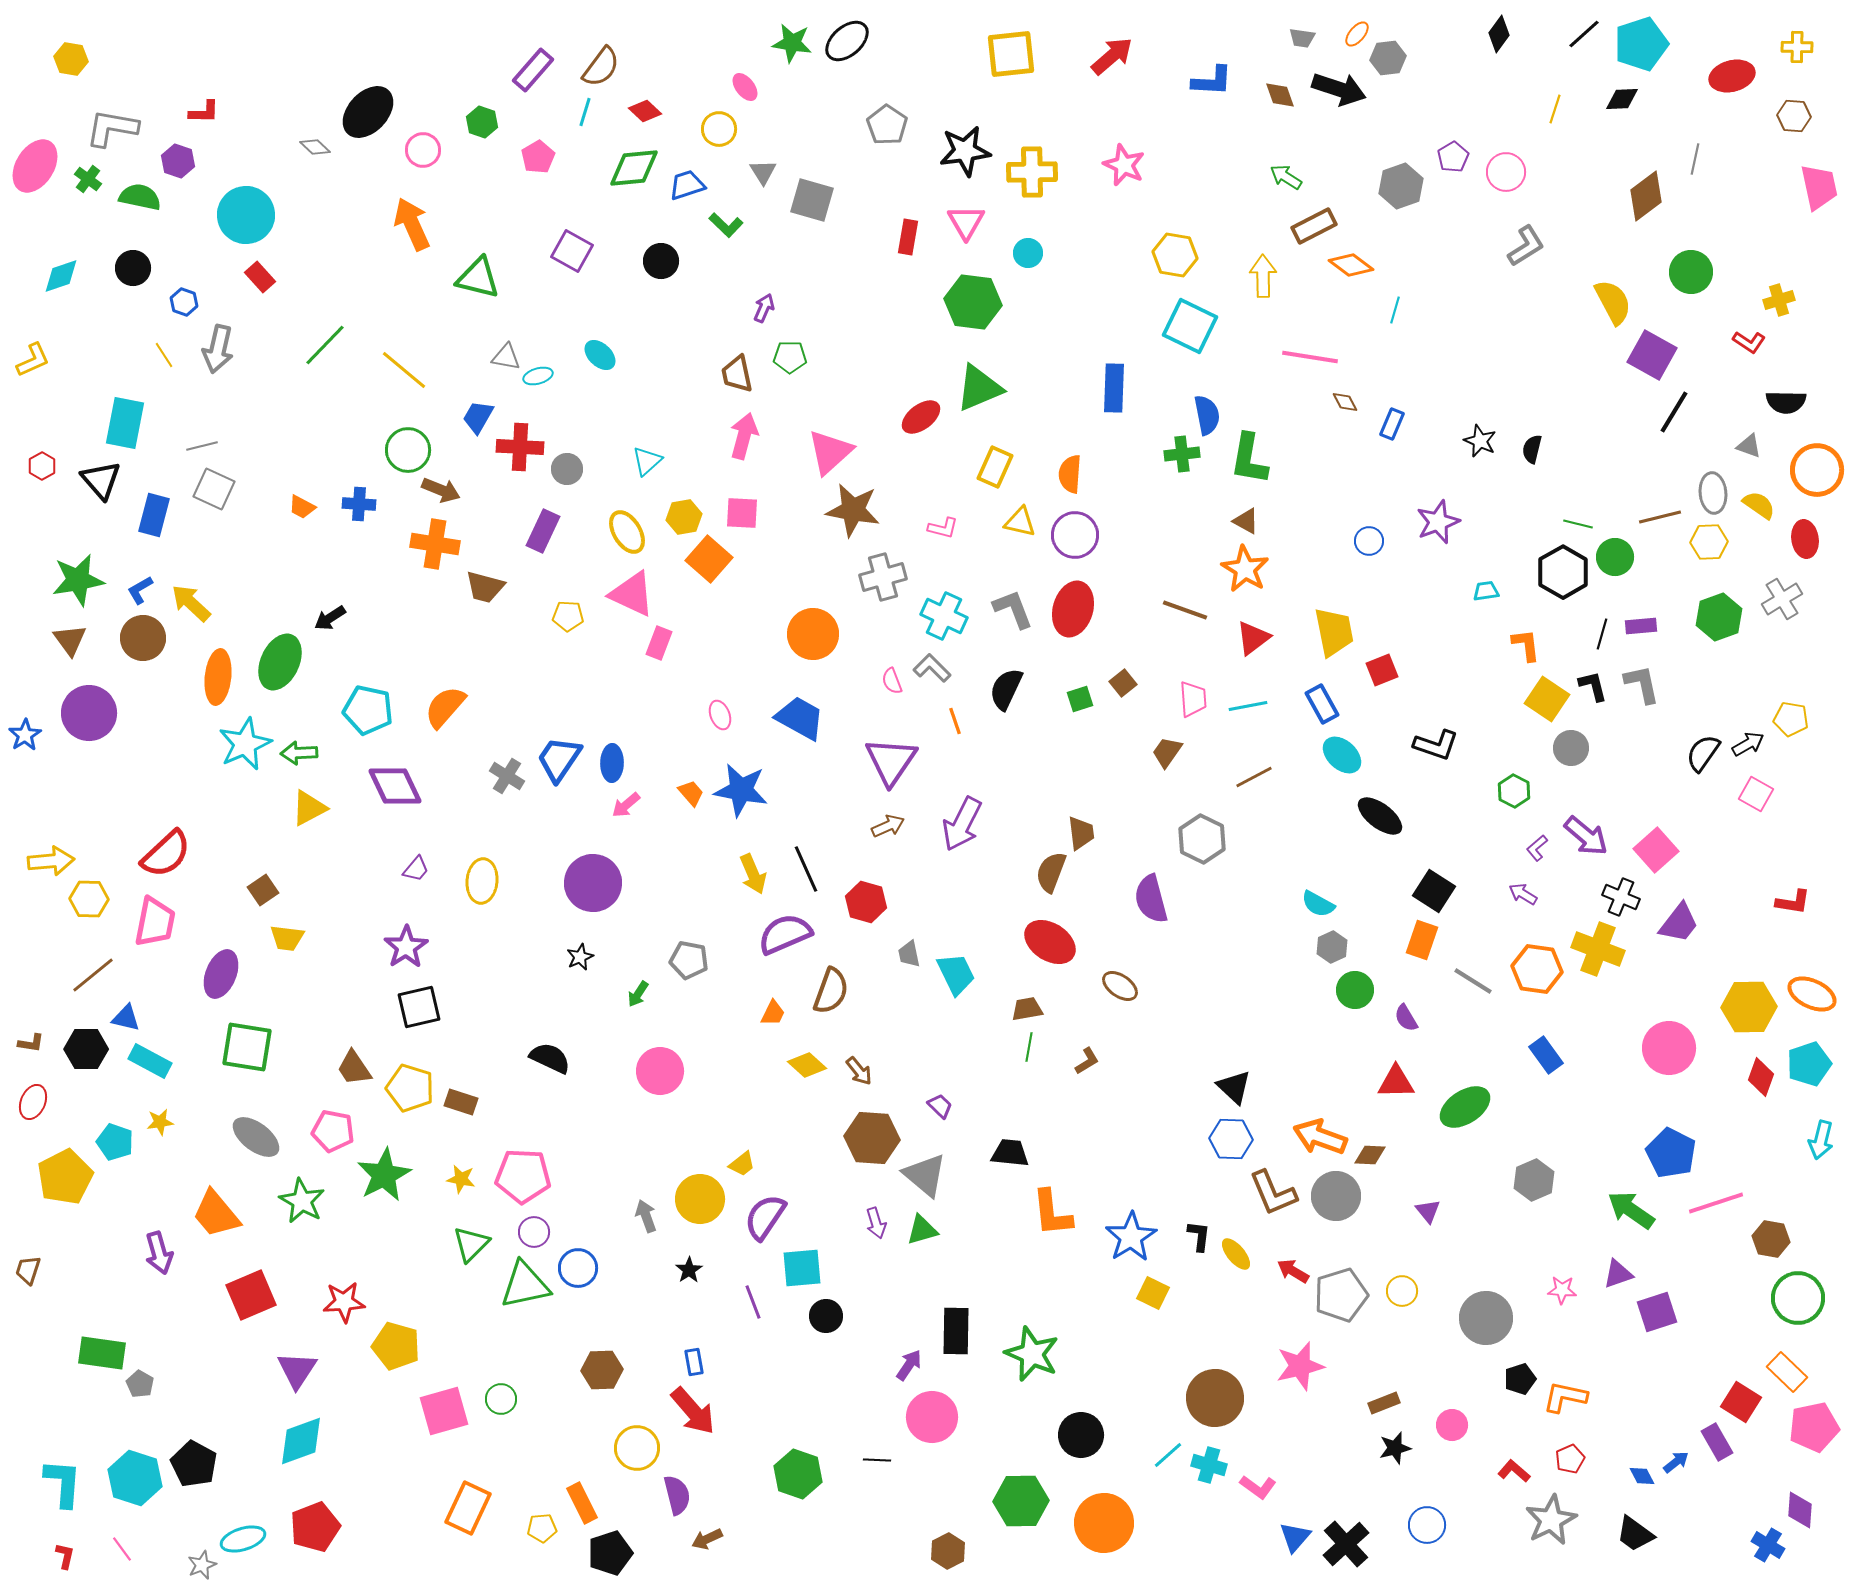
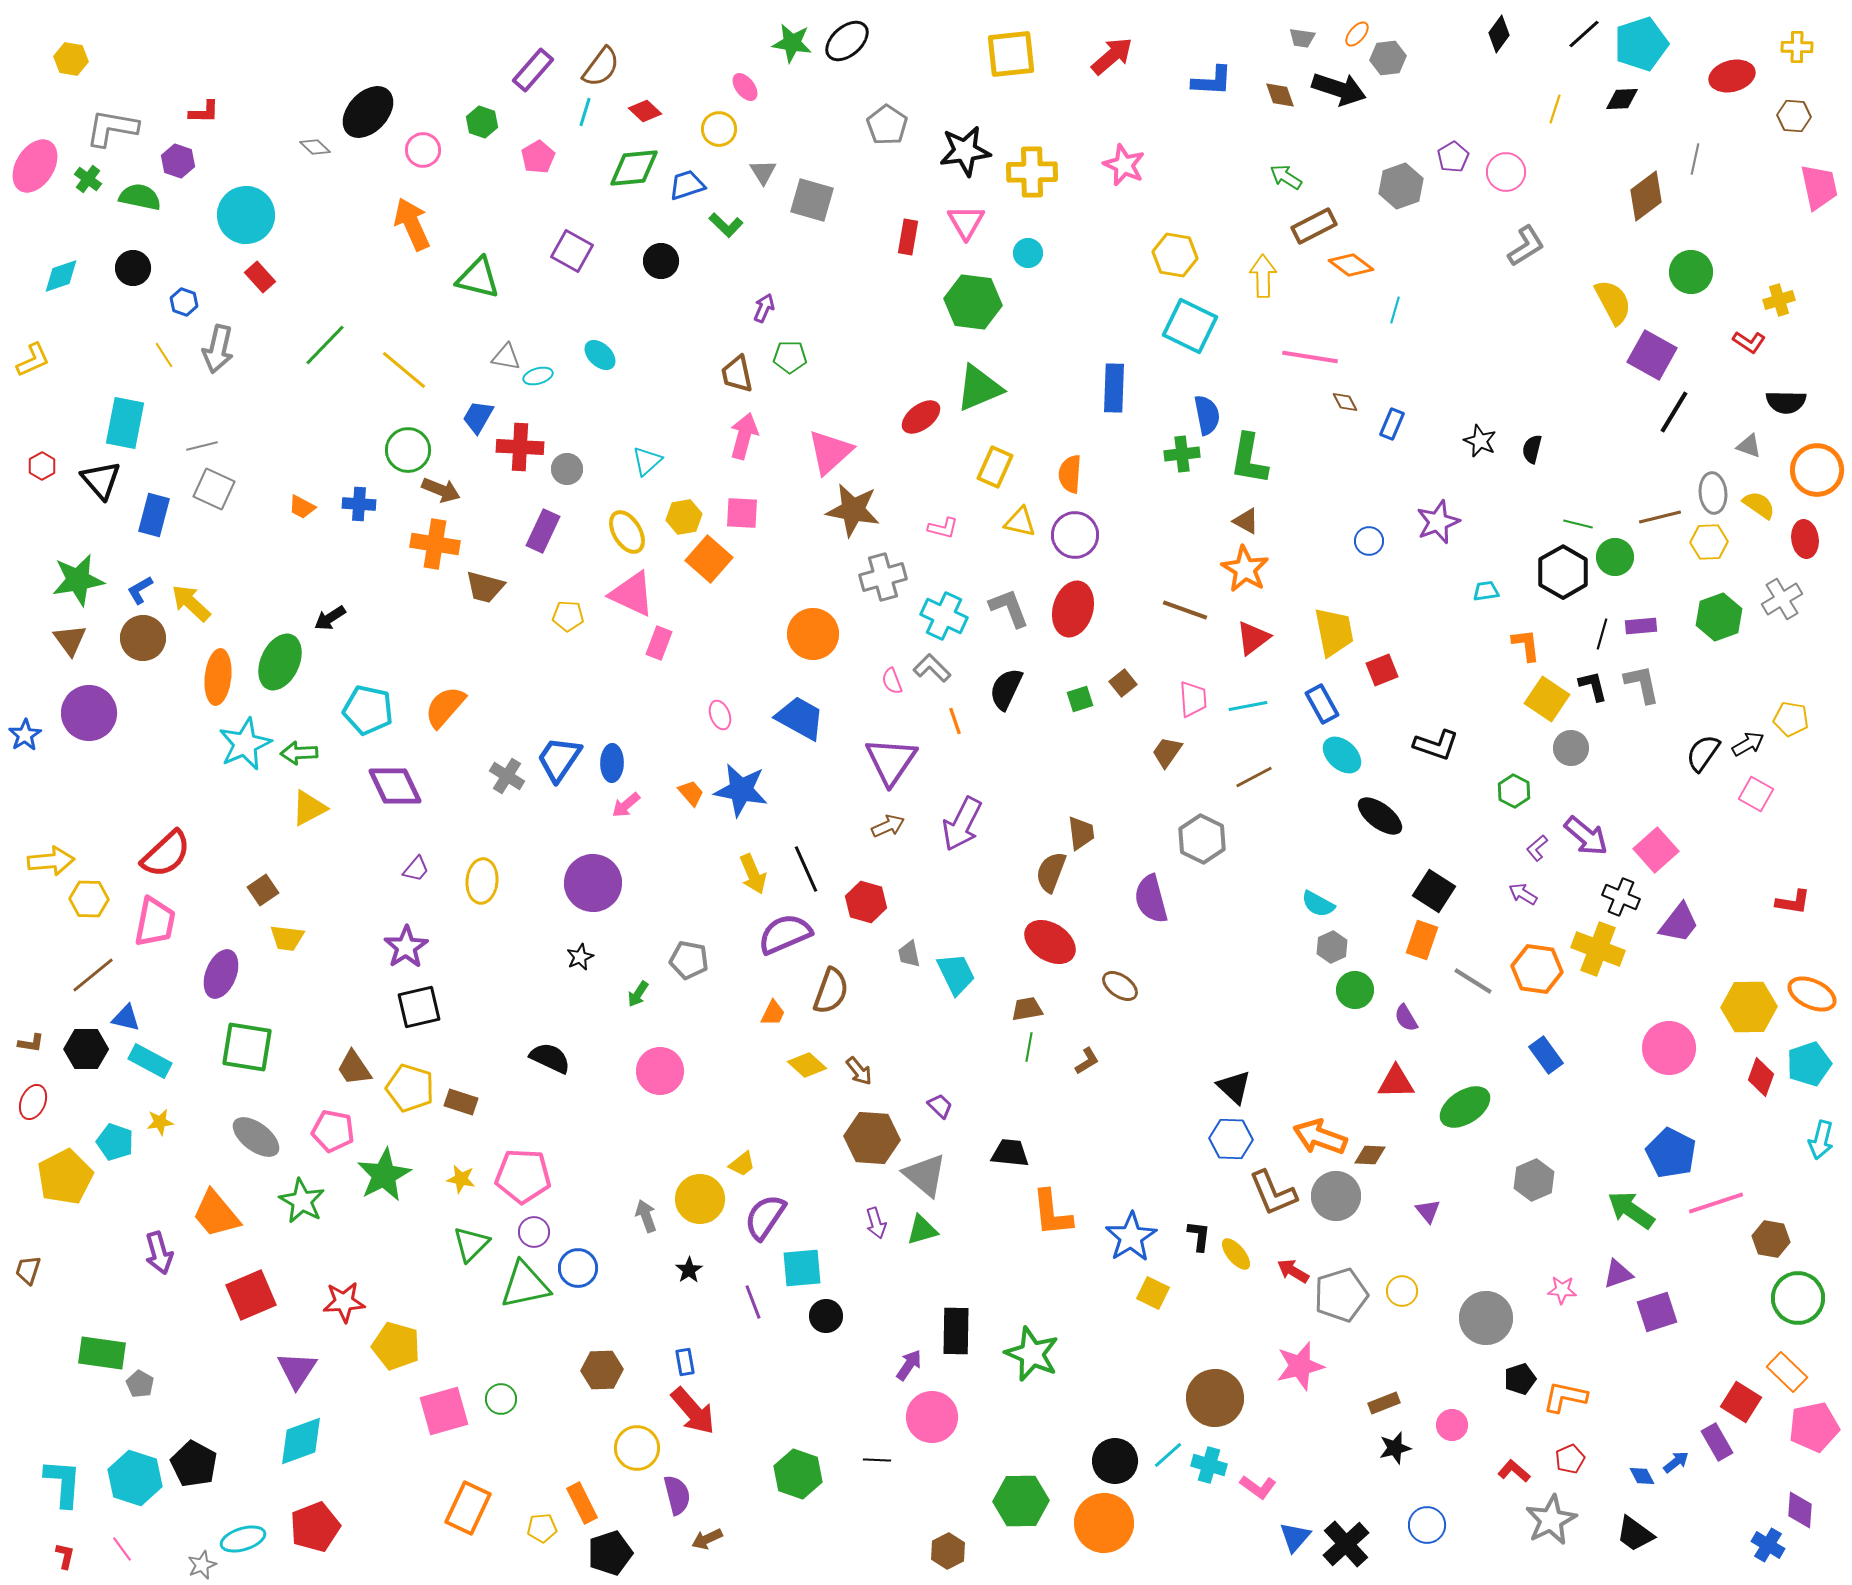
gray L-shape at (1013, 609): moved 4 px left, 1 px up
blue rectangle at (694, 1362): moved 9 px left
black circle at (1081, 1435): moved 34 px right, 26 px down
